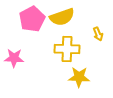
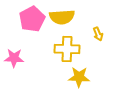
yellow semicircle: rotated 15 degrees clockwise
